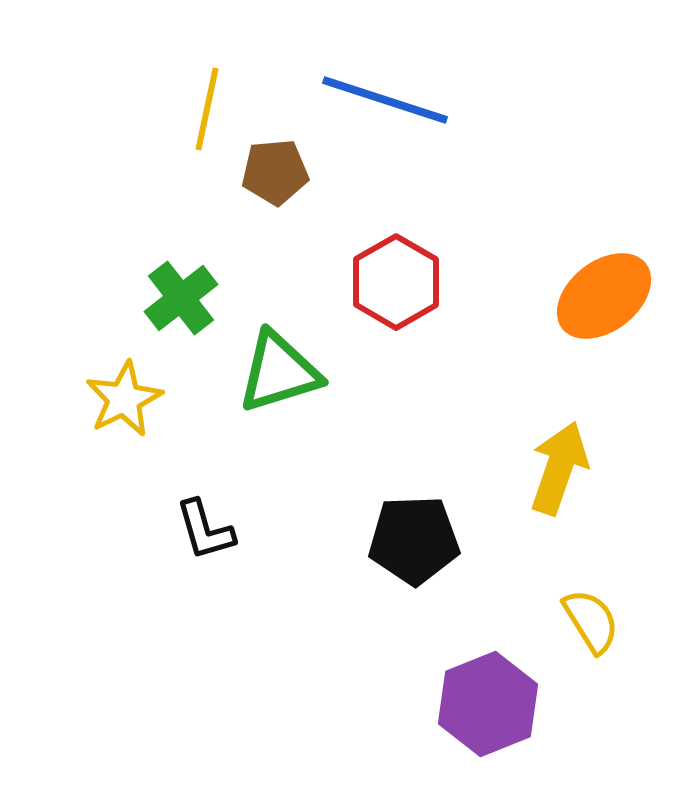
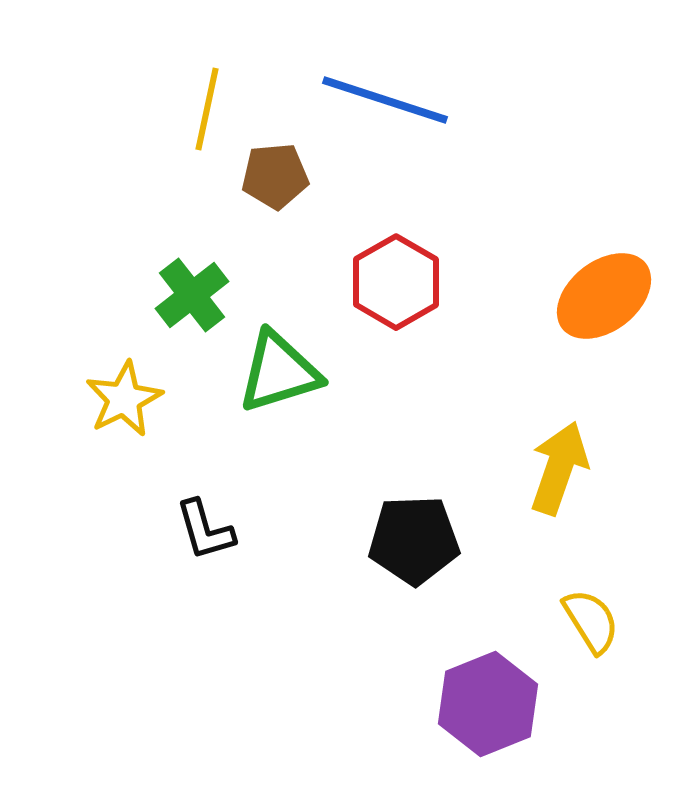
brown pentagon: moved 4 px down
green cross: moved 11 px right, 3 px up
